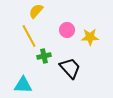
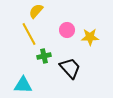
yellow line: moved 2 px up
